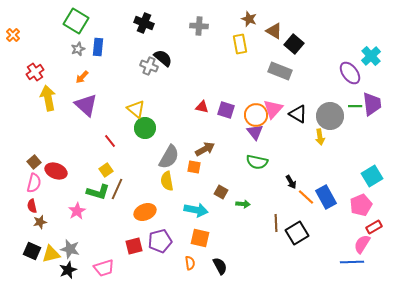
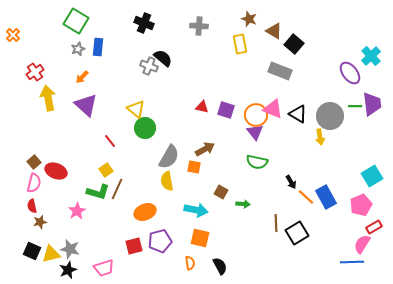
pink triangle at (273, 109): rotated 50 degrees counterclockwise
